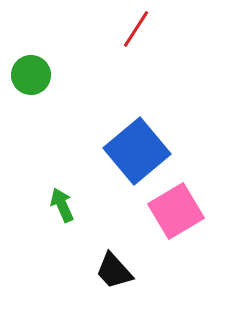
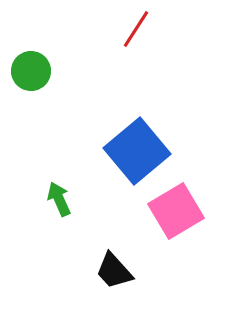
green circle: moved 4 px up
green arrow: moved 3 px left, 6 px up
